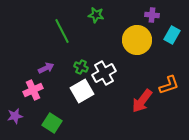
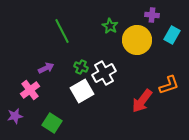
green star: moved 14 px right, 11 px down; rotated 21 degrees clockwise
pink cross: moved 3 px left; rotated 12 degrees counterclockwise
